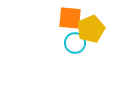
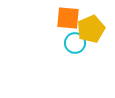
orange square: moved 2 px left
